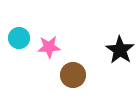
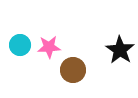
cyan circle: moved 1 px right, 7 px down
brown circle: moved 5 px up
